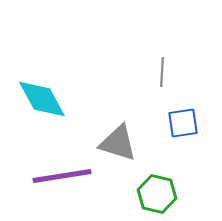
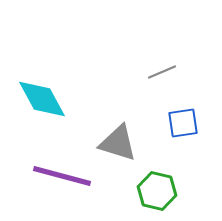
gray line: rotated 64 degrees clockwise
purple line: rotated 24 degrees clockwise
green hexagon: moved 3 px up
